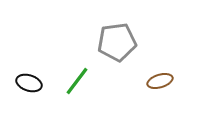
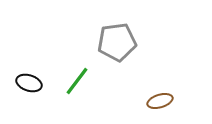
brown ellipse: moved 20 px down
